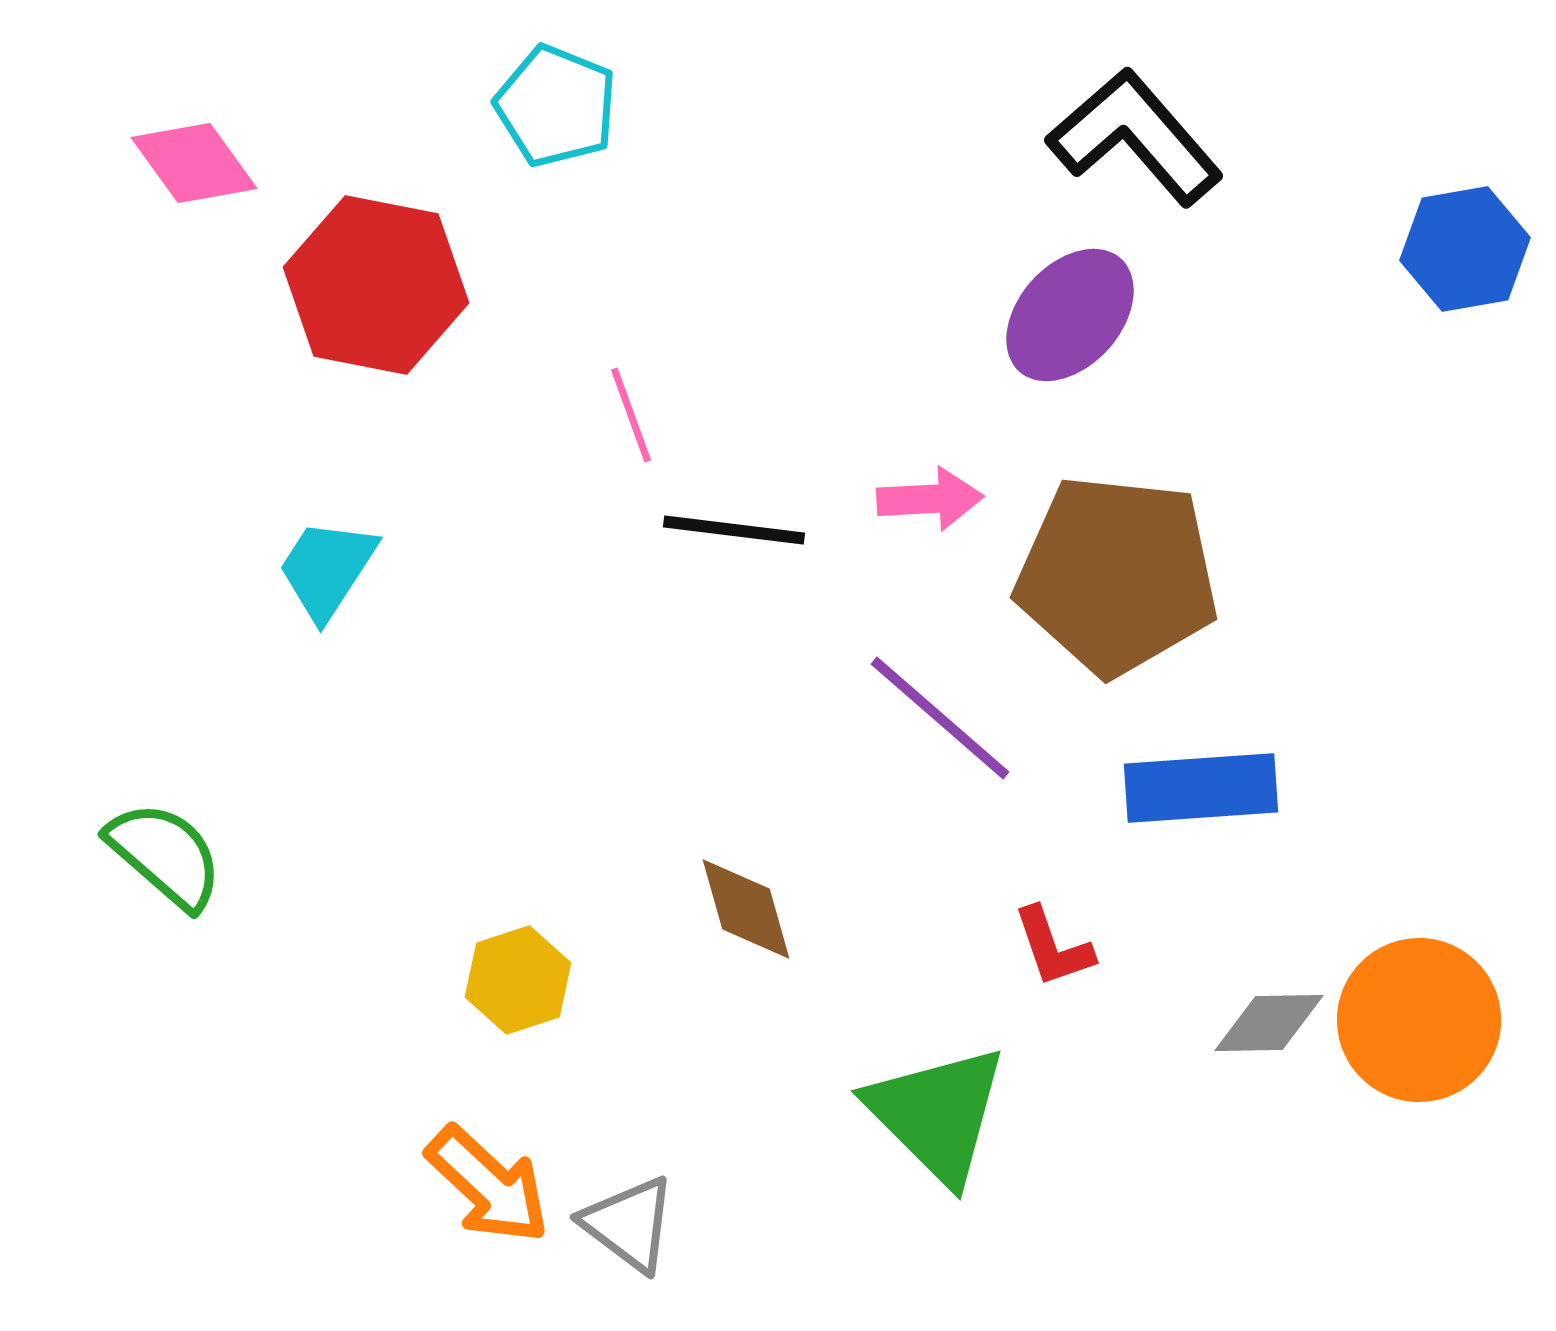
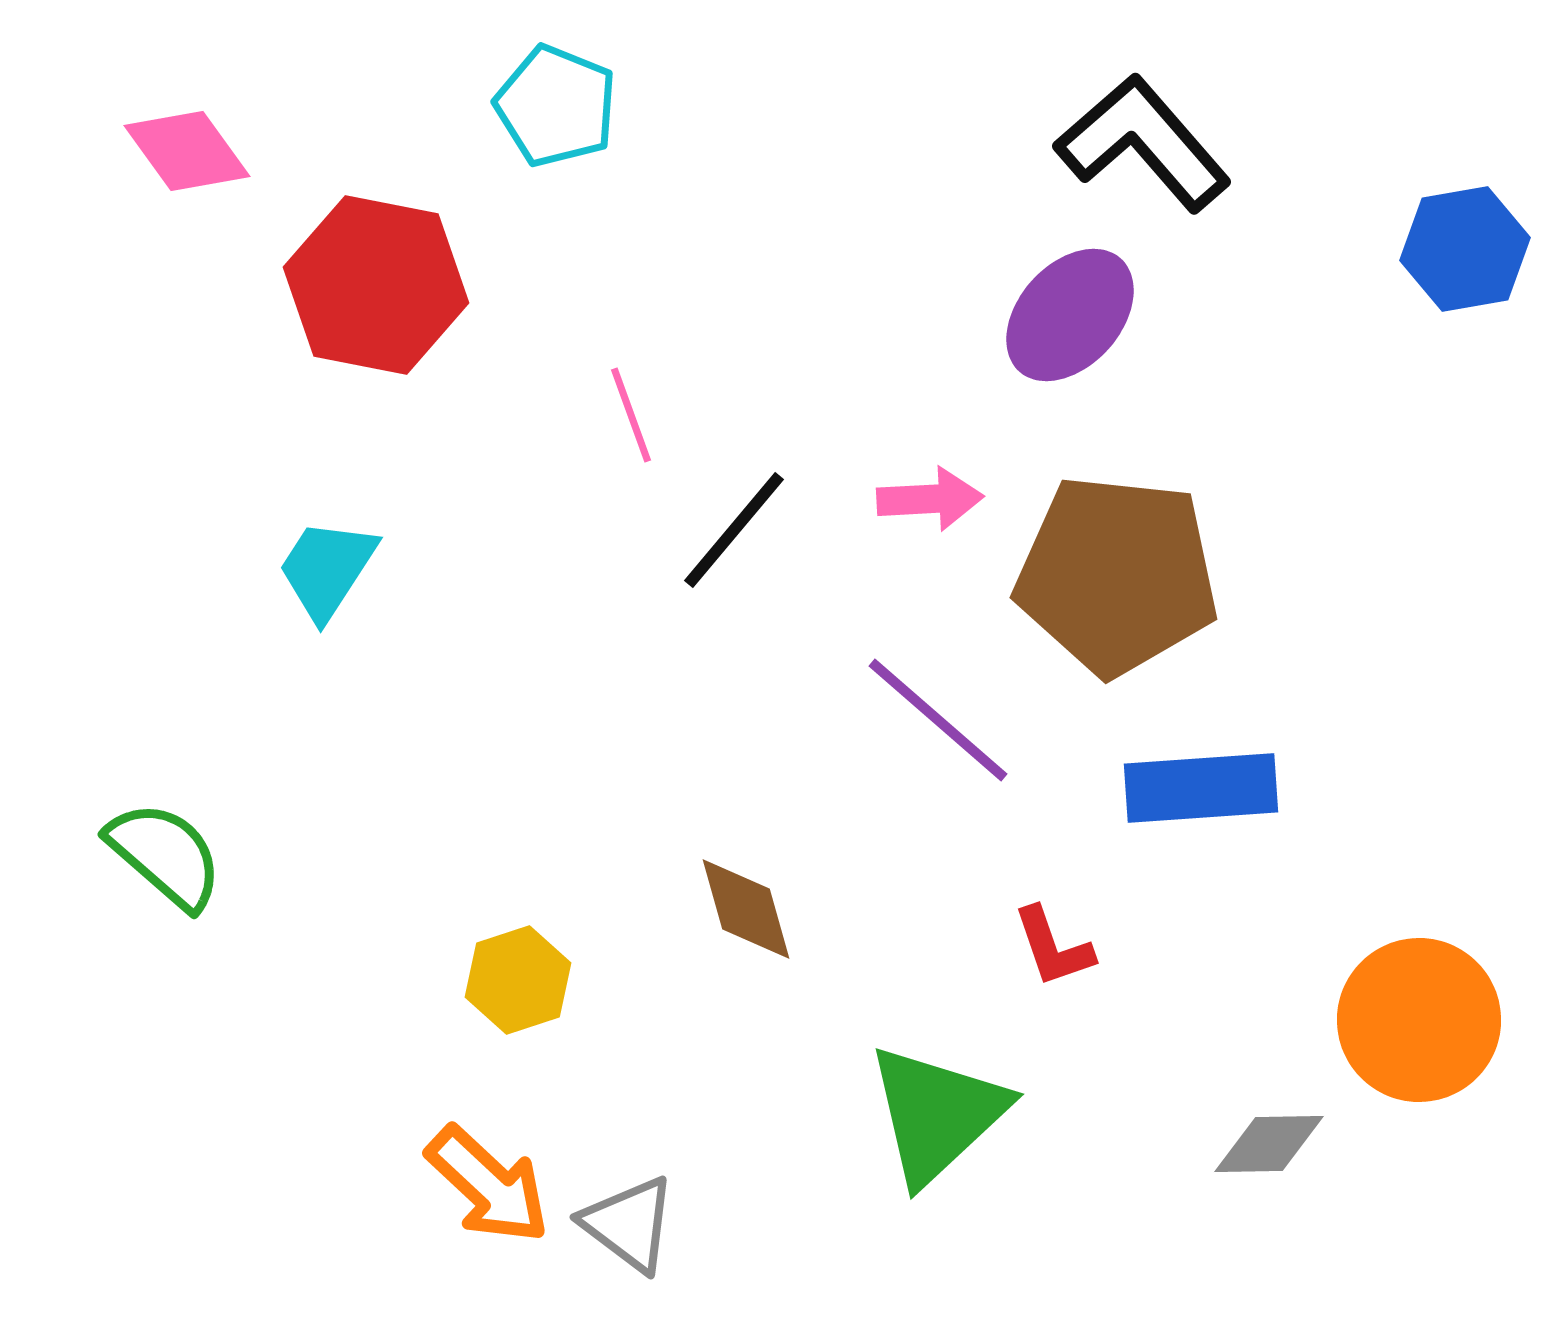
black L-shape: moved 8 px right, 6 px down
pink diamond: moved 7 px left, 12 px up
black line: rotated 57 degrees counterclockwise
purple line: moved 2 px left, 2 px down
gray diamond: moved 121 px down
green triangle: rotated 32 degrees clockwise
